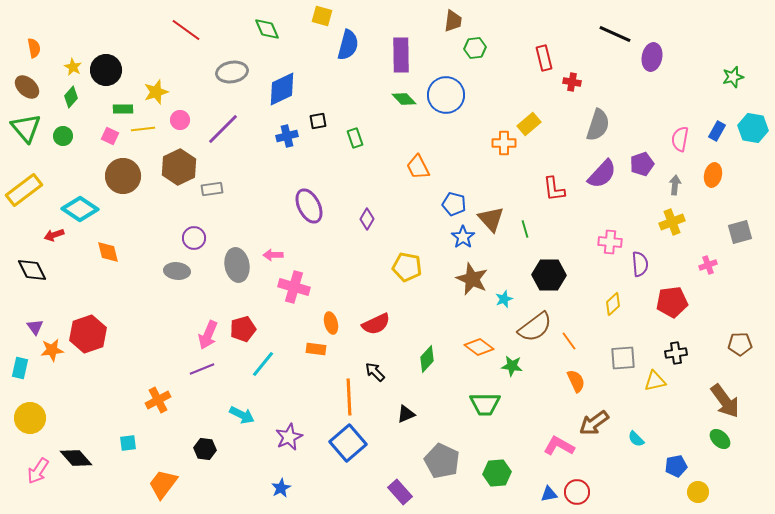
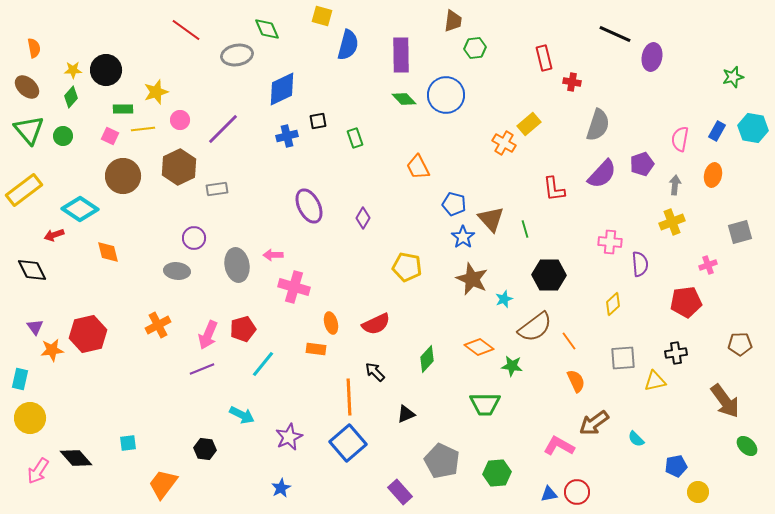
yellow star at (73, 67): moved 3 px down; rotated 30 degrees counterclockwise
gray ellipse at (232, 72): moved 5 px right, 17 px up
green triangle at (26, 128): moved 3 px right, 2 px down
orange cross at (504, 143): rotated 30 degrees clockwise
gray rectangle at (212, 189): moved 5 px right
purple diamond at (367, 219): moved 4 px left, 1 px up
red pentagon at (672, 302): moved 14 px right
red hexagon at (88, 334): rotated 6 degrees clockwise
cyan rectangle at (20, 368): moved 11 px down
orange cross at (158, 400): moved 75 px up
green ellipse at (720, 439): moved 27 px right, 7 px down
